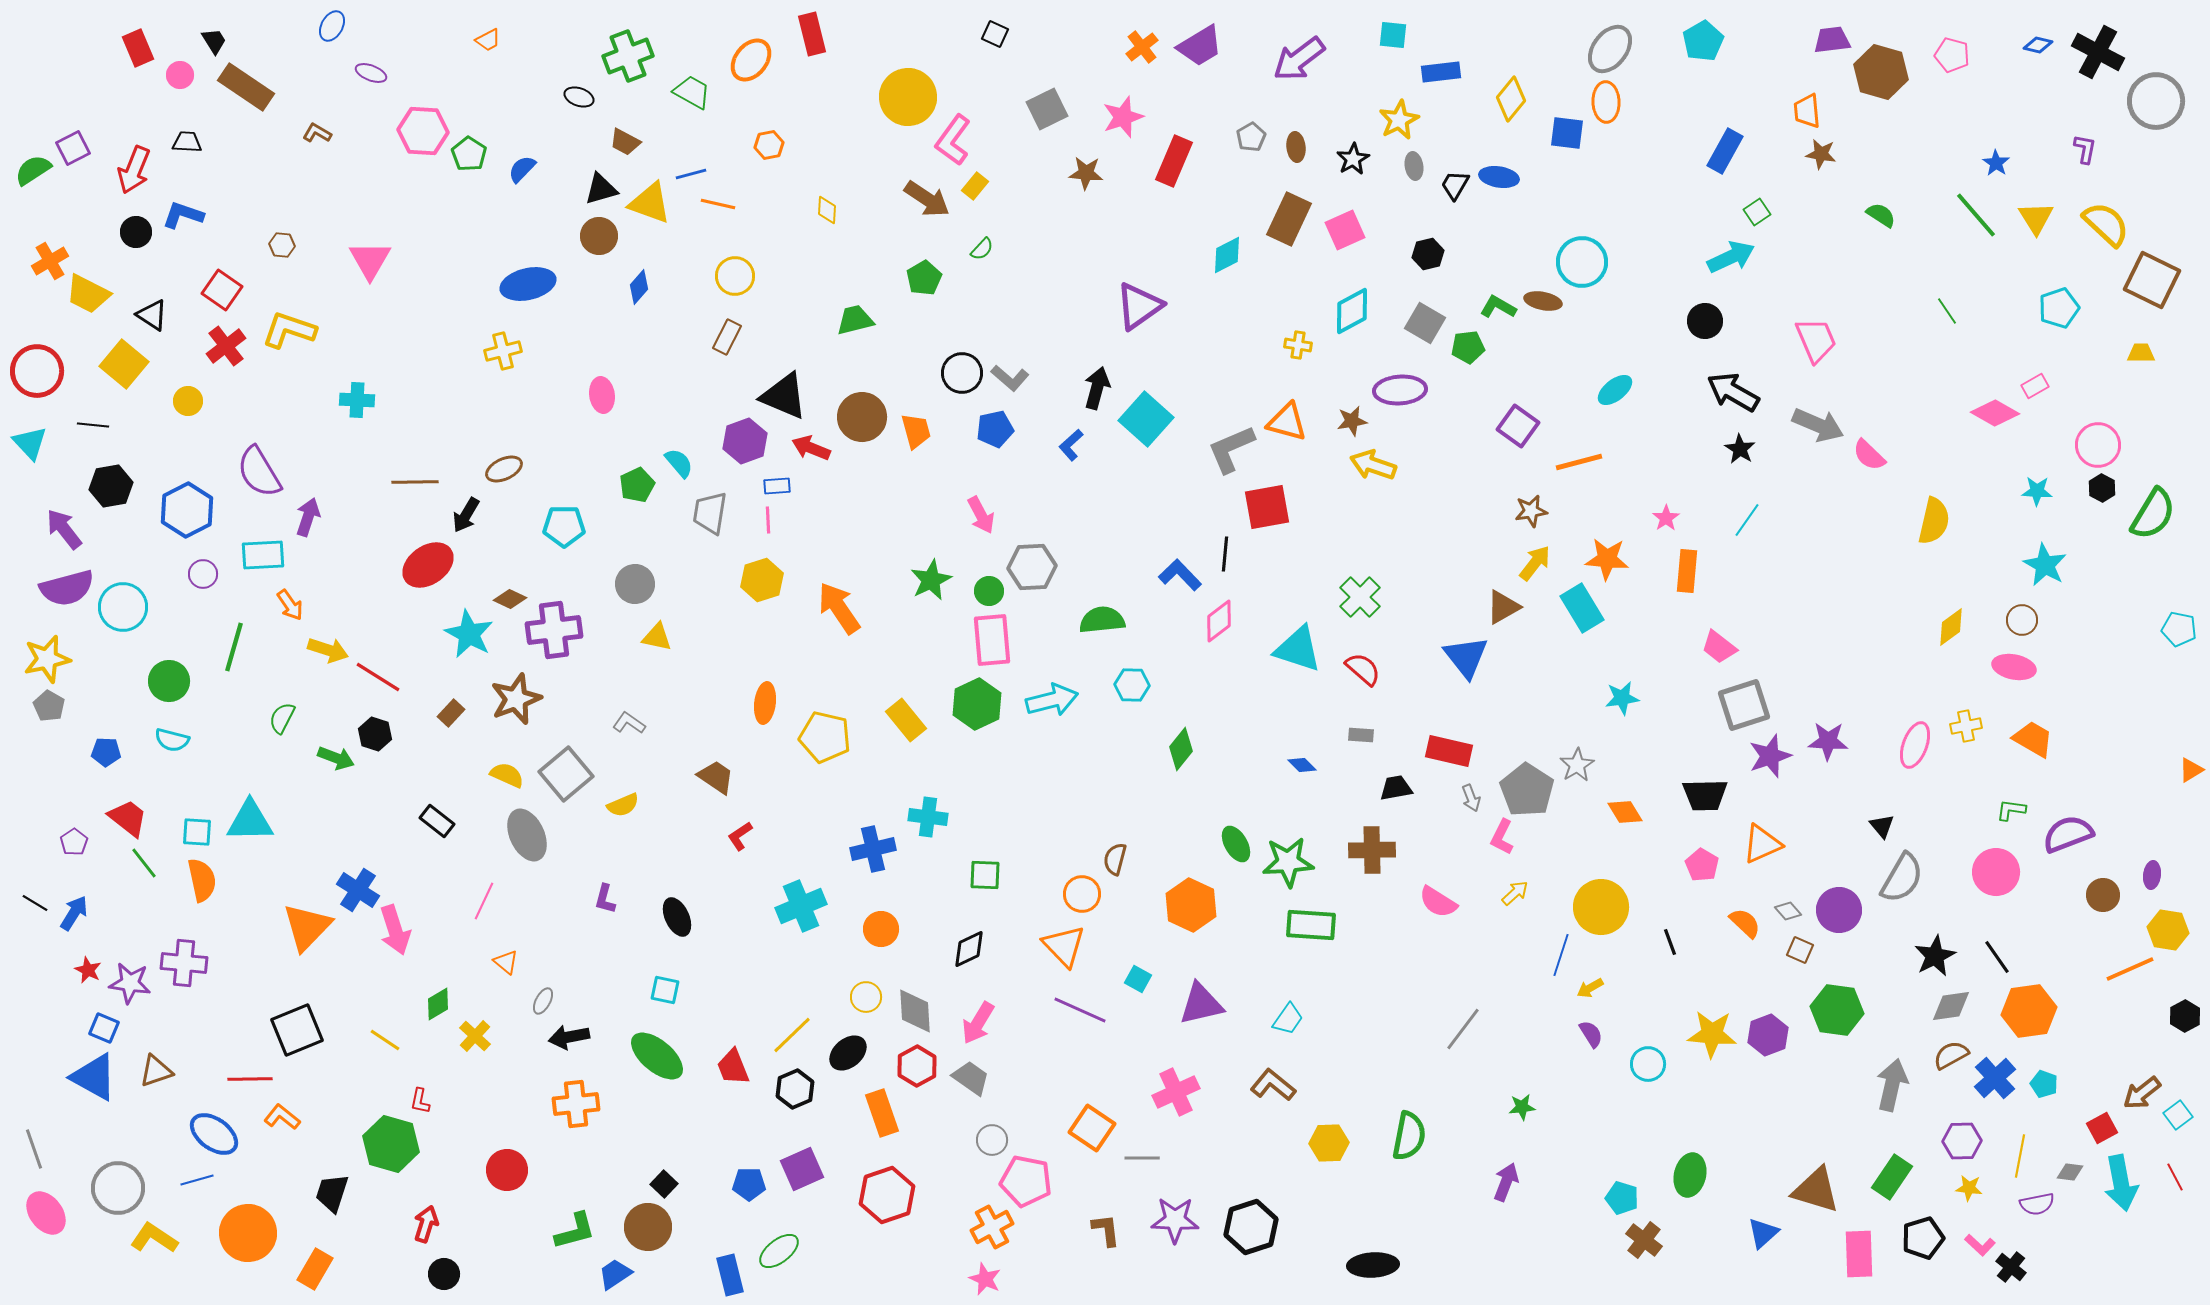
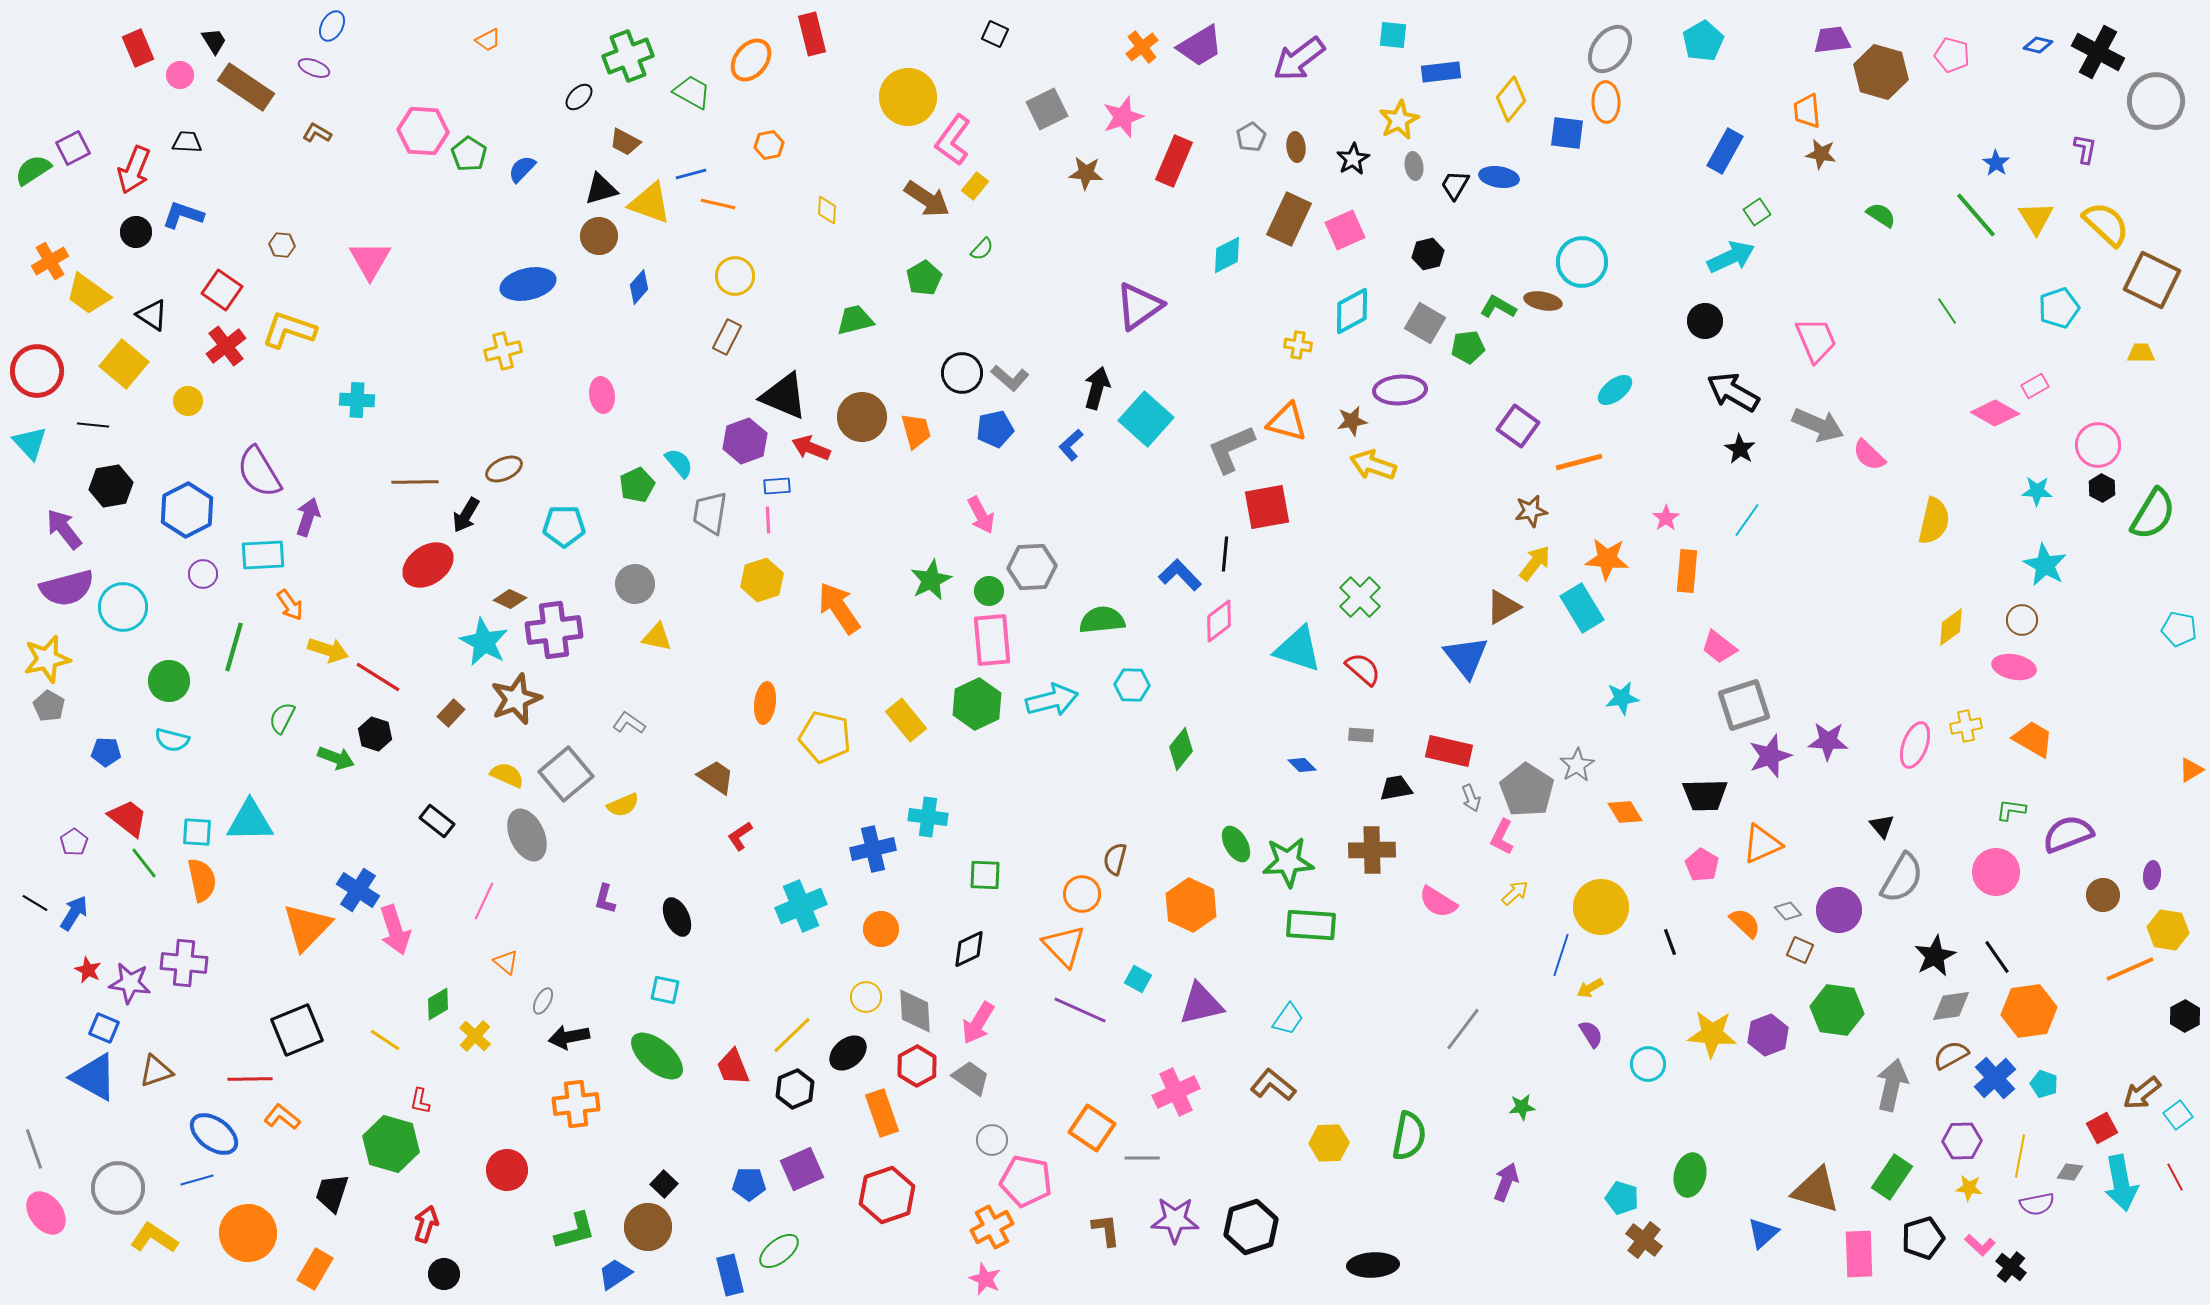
purple ellipse at (371, 73): moved 57 px left, 5 px up
black ellipse at (579, 97): rotated 64 degrees counterclockwise
yellow trapezoid at (88, 294): rotated 9 degrees clockwise
cyan star at (469, 634): moved 15 px right, 8 px down
